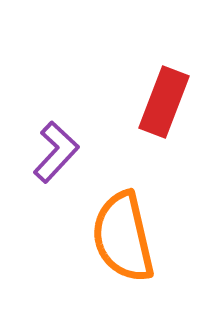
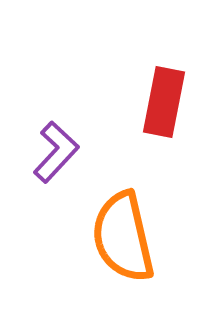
red rectangle: rotated 10 degrees counterclockwise
